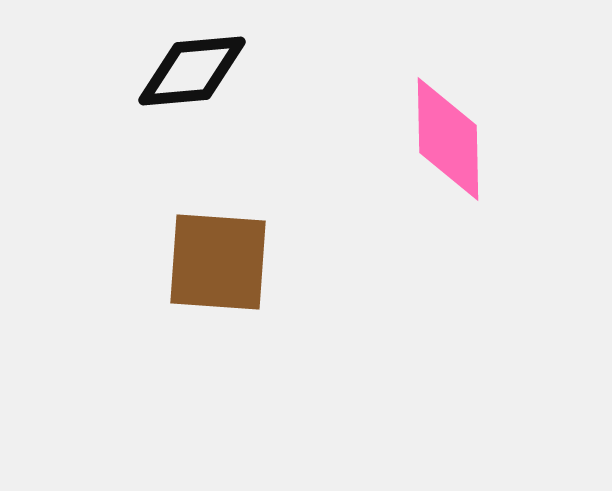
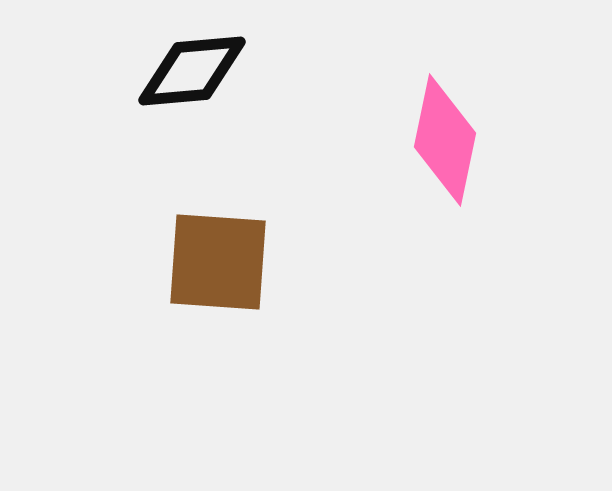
pink diamond: moved 3 px left, 1 px down; rotated 13 degrees clockwise
